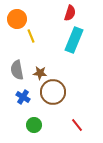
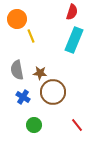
red semicircle: moved 2 px right, 1 px up
